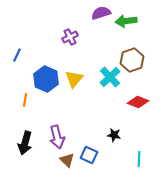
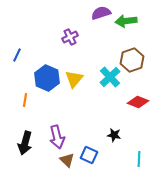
blue hexagon: moved 1 px right, 1 px up
